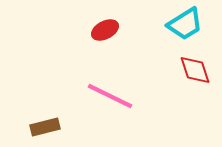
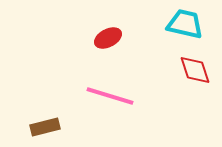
cyan trapezoid: rotated 135 degrees counterclockwise
red ellipse: moved 3 px right, 8 px down
pink line: rotated 9 degrees counterclockwise
